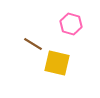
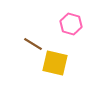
yellow square: moved 2 px left
